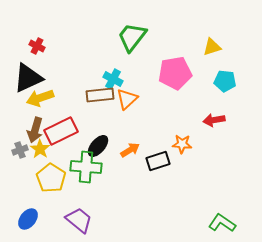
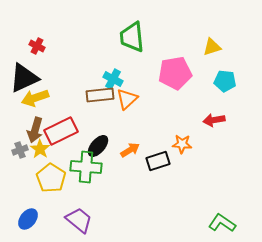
green trapezoid: rotated 44 degrees counterclockwise
black triangle: moved 4 px left
yellow arrow: moved 5 px left
